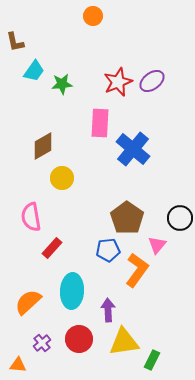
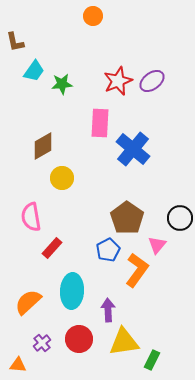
red star: moved 1 px up
blue pentagon: rotated 20 degrees counterclockwise
